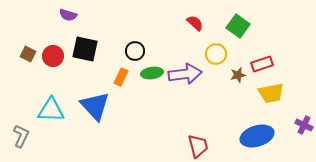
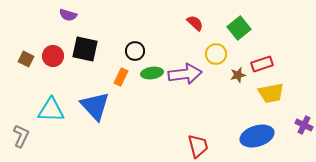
green square: moved 1 px right, 2 px down; rotated 15 degrees clockwise
brown square: moved 2 px left, 5 px down
